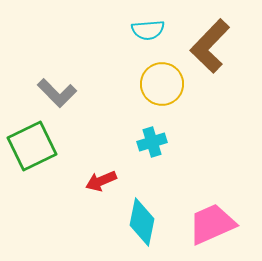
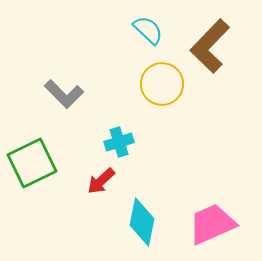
cyan semicircle: rotated 132 degrees counterclockwise
gray L-shape: moved 7 px right, 1 px down
cyan cross: moved 33 px left
green square: moved 17 px down
red arrow: rotated 20 degrees counterclockwise
